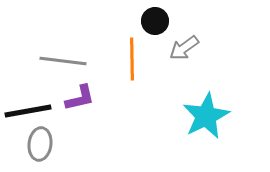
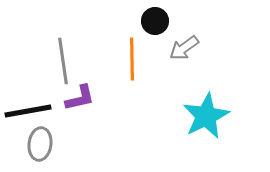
gray line: rotated 75 degrees clockwise
